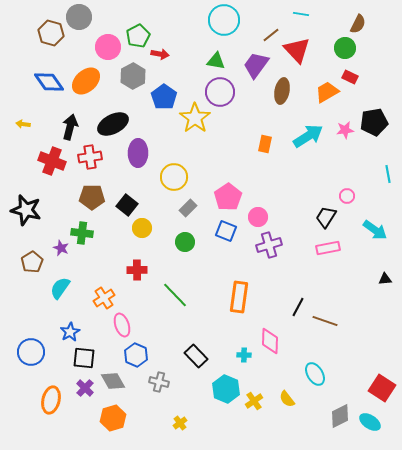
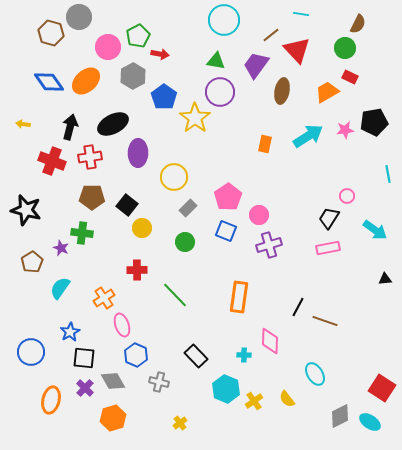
pink circle at (258, 217): moved 1 px right, 2 px up
black trapezoid at (326, 217): moved 3 px right, 1 px down
